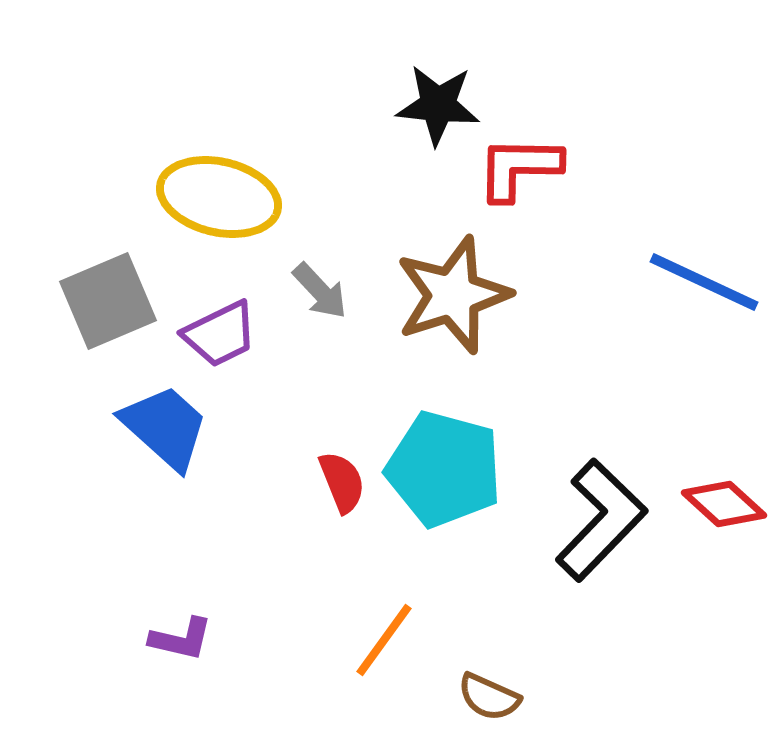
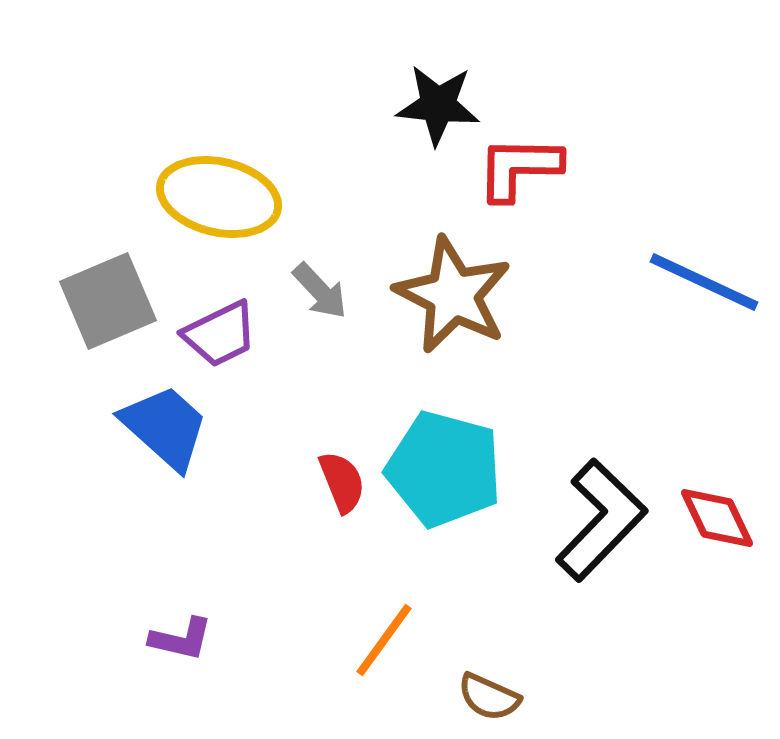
brown star: rotated 27 degrees counterclockwise
red diamond: moved 7 px left, 14 px down; rotated 22 degrees clockwise
